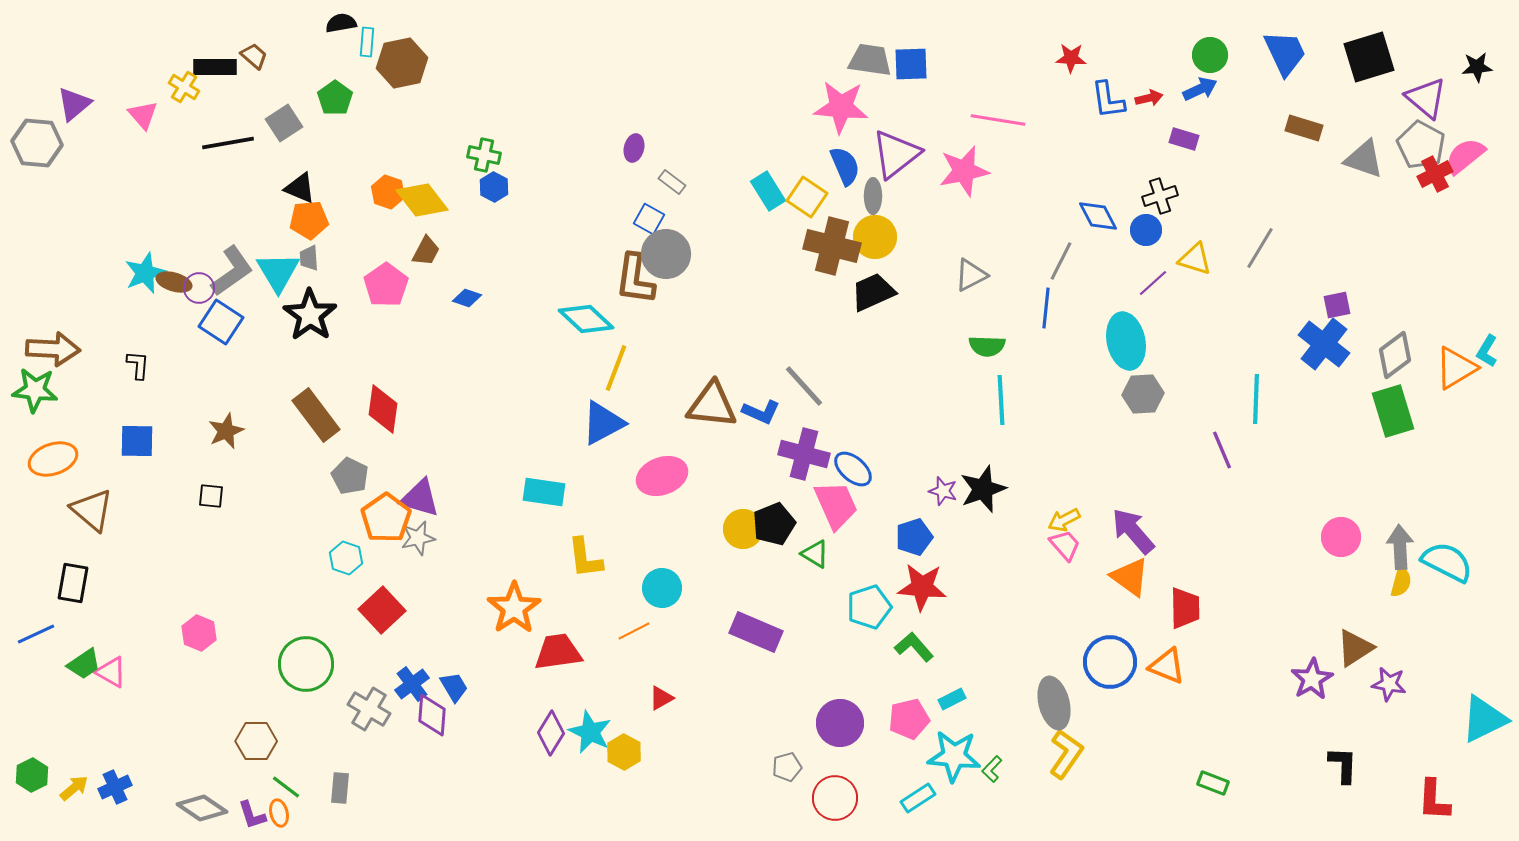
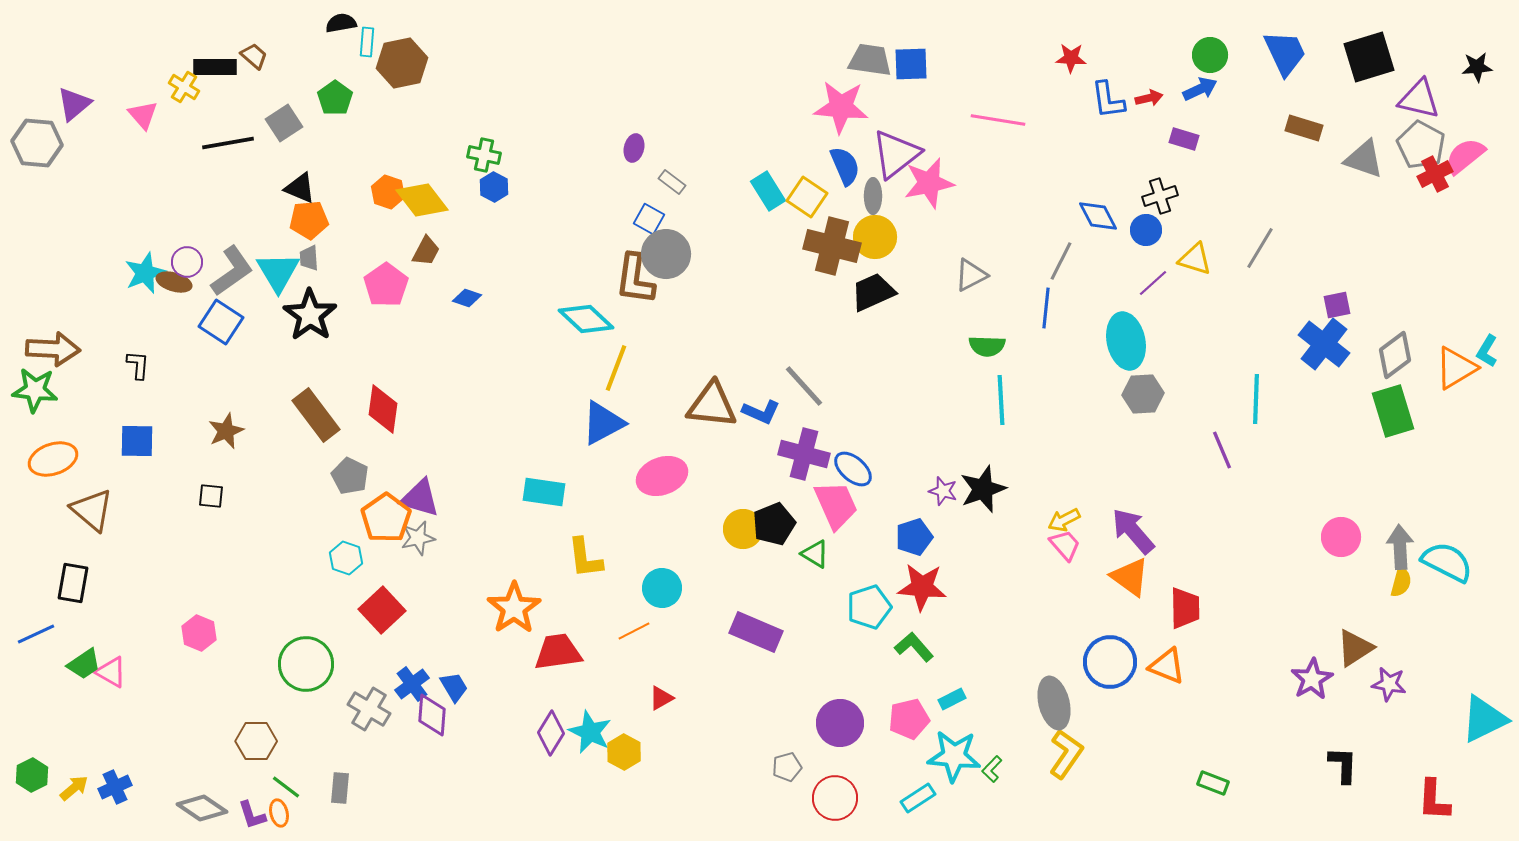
purple triangle at (1426, 98): moved 7 px left, 1 px down; rotated 27 degrees counterclockwise
pink star at (964, 171): moved 35 px left, 12 px down
purple circle at (199, 288): moved 12 px left, 26 px up
